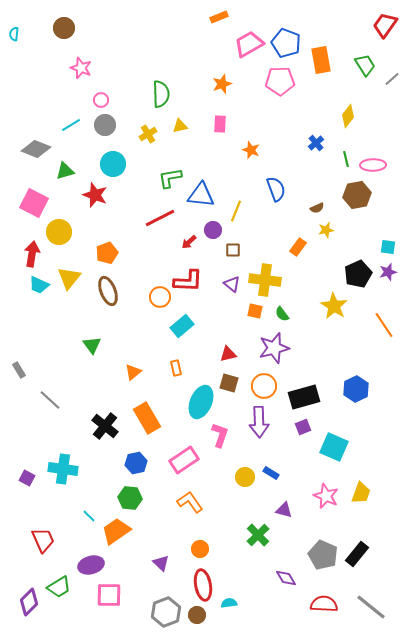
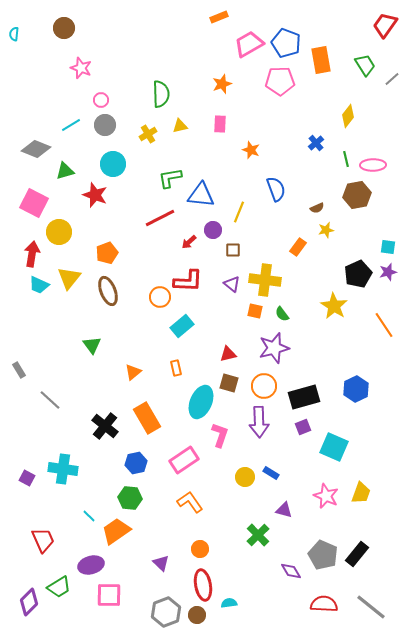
yellow line at (236, 211): moved 3 px right, 1 px down
purple diamond at (286, 578): moved 5 px right, 7 px up
